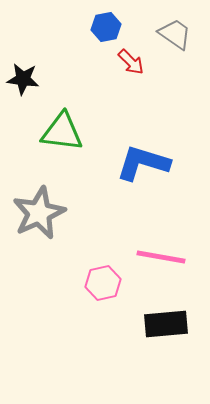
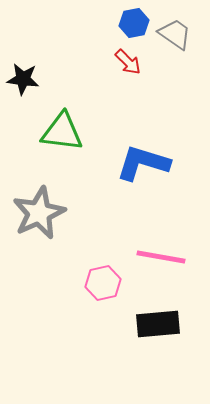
blue hexagon: moved 28 px right, 4 px up
red arrow: moved 3 px left
black rectangle: moved 8 px left
